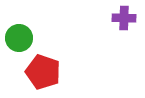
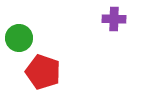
purple cross: moved 10 px left, 1 px down
